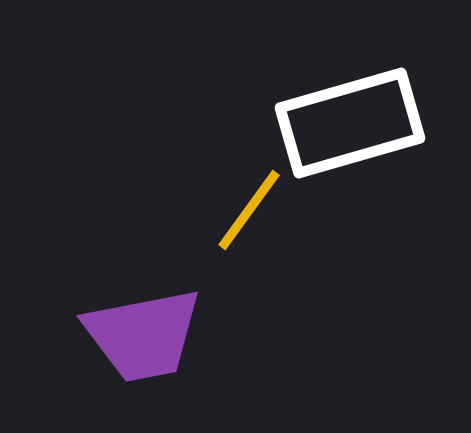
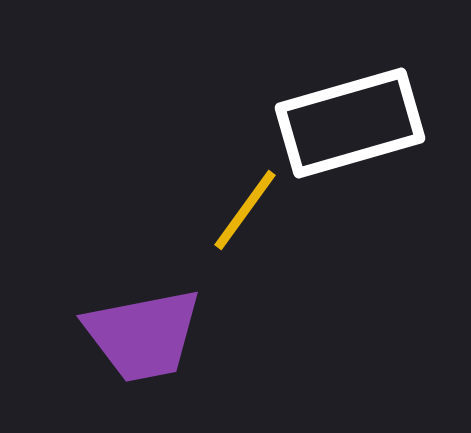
yellow line: moved 4 px left
